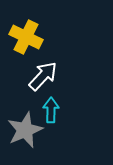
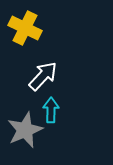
yellow cross: moved 1 px left, 9 px up
